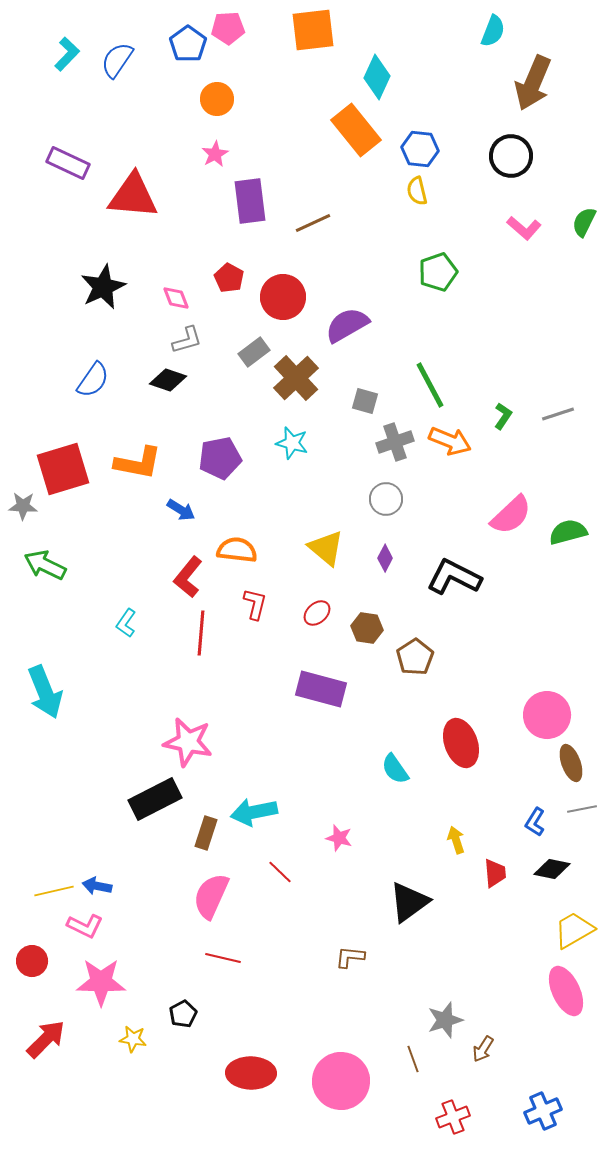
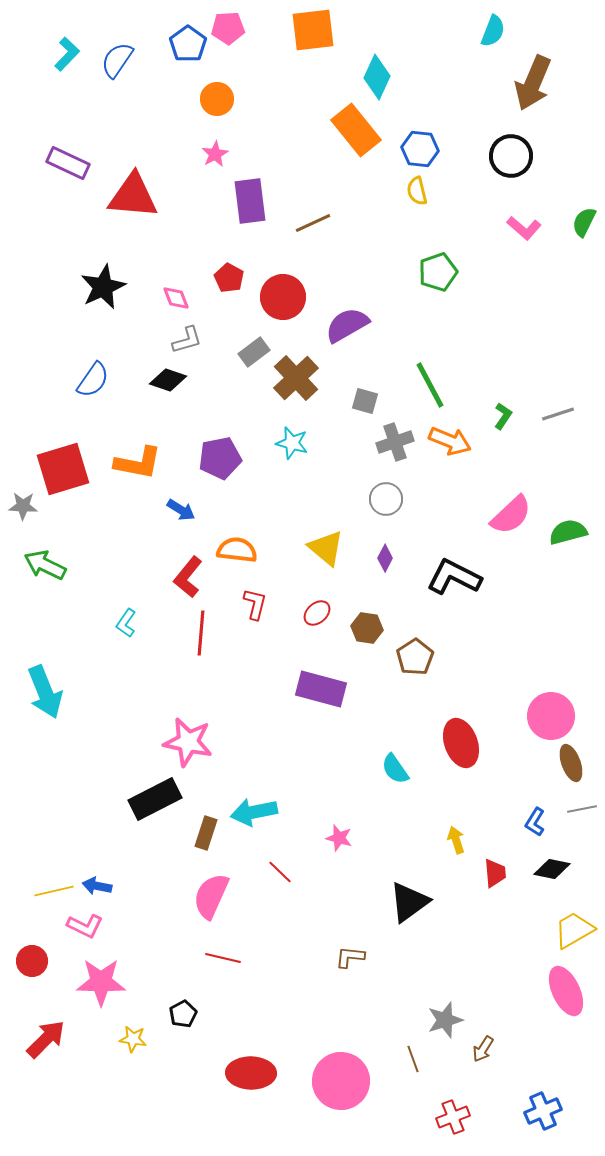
pink circle at (547, 715): moved 4 px right, 1 px down
